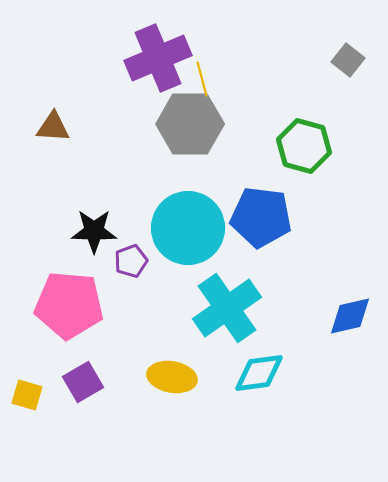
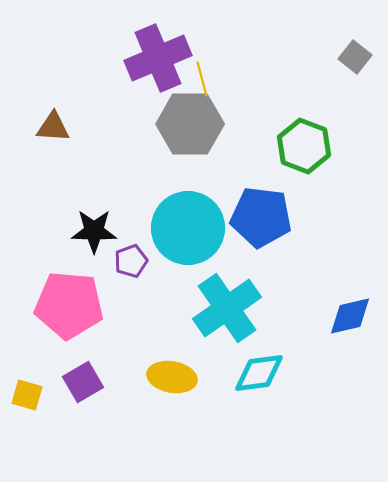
gray square: moved 7 px right, 3 px up
green hexagon: rotated 6 degrees clockwise
